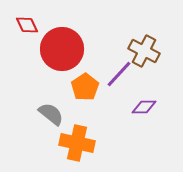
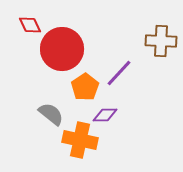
red diamond: moved 3 px right
brown cross: moved 17 px right, 10 px up; rotated 24 degrees counterclockwise
purple line: moved 1 px up
purple diamond: moved 39 px left, 8 px down
orange cross: moved 3 px right, 3 px up
